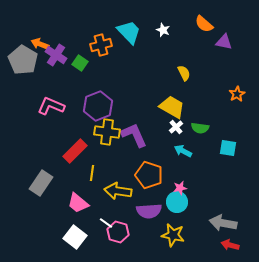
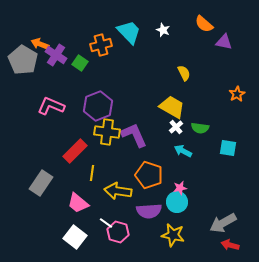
gray arrow: rotated 40 degrees counterclockwise
